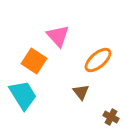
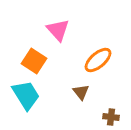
pink triangle: moved 6 px up
cyan trapezoid: moved 3 px right
brown cross: rotated 21 degrees counterclockwise
